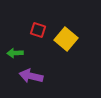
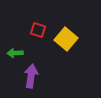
purple arrow: rotated 85 degrees clockwise
